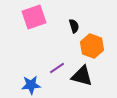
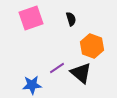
pink square: moved 3 px left, 1 px down
black semicircle: moved 3 px left, 7 px up
black triangle: moved 1 px left, 3 px up; rotated 25 degrees clockwise
blue star: moved 1 px right
